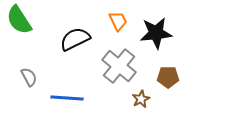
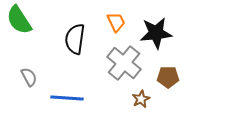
orange trapezoid: moved 2 px left, 1 px down
black semicircle: rotated 56 degrees counterclockwise
gray cross: moved 5 px right, 3 px up
